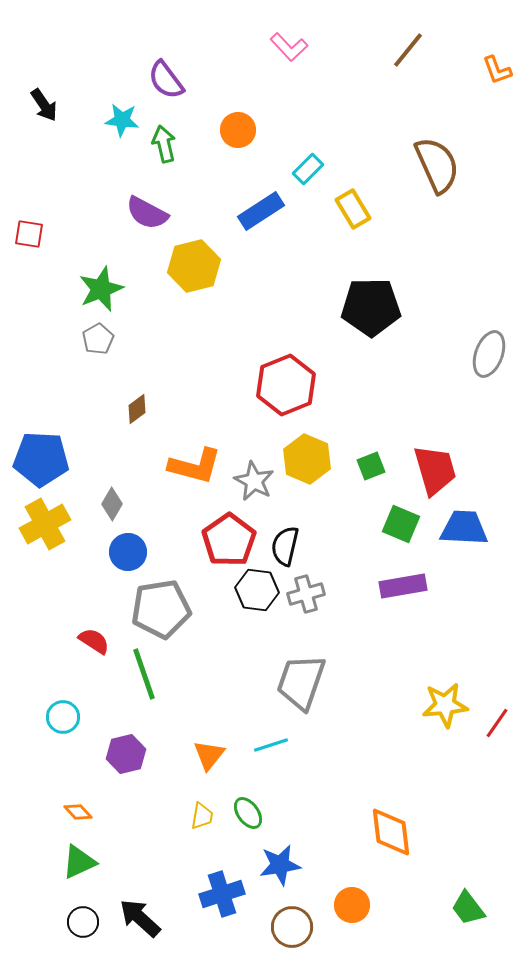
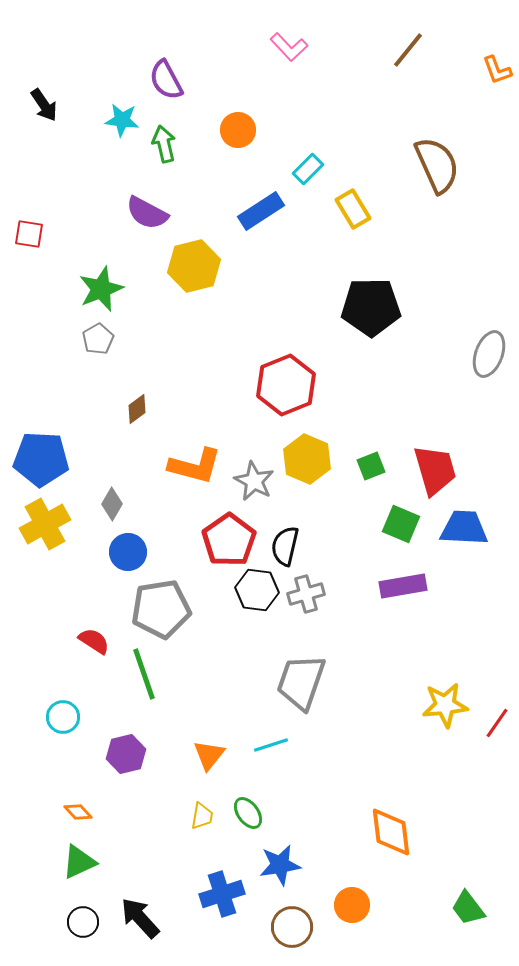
purple semicircle at (166, 80): rotated 9 degrees clockwise
black arrow at (140, 918): rotated 6 degrees clockwise
